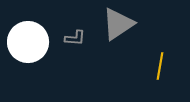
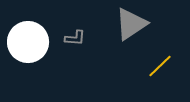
gray triangle: moved 13 px right
yellow line: rotated 36 degrees clockwise
